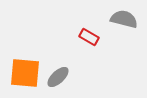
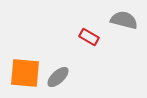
gray semicircle: moved 1 px down
